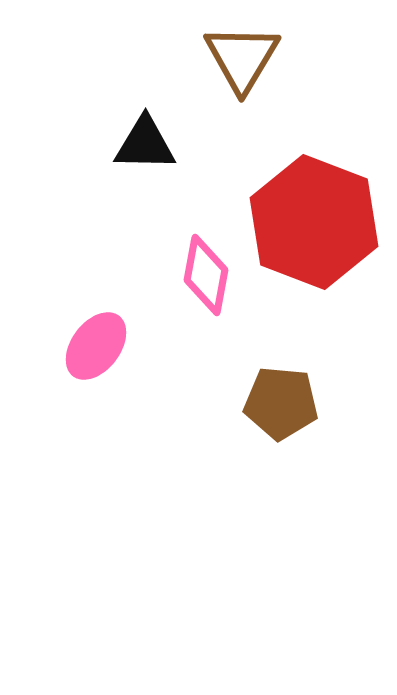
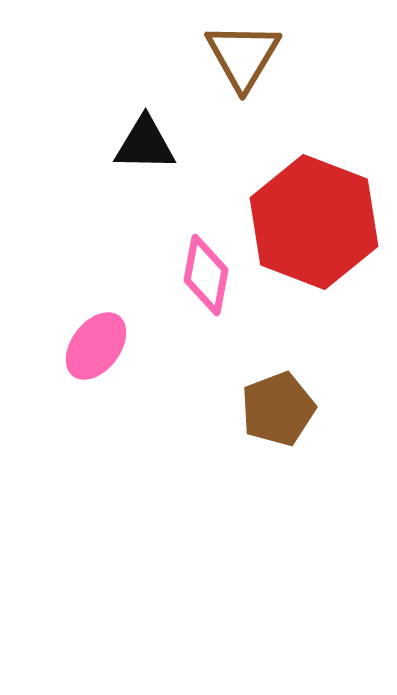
brown triangle: moved 1 px right, 2 px up
brown pentagon: moved 3 px left, 6 px down; rotated 26 degrees counterclockwise
